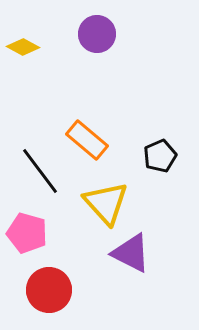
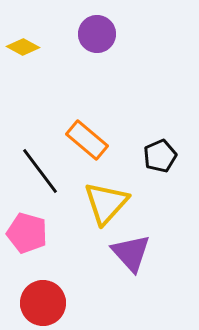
yellow triangle: rotated 24 degrees clockwise
purple triangle: rotated 21 degrees clockwise
red circle: moved 6 px left, 13 px down
